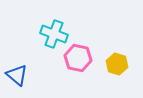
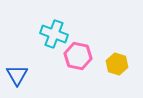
pink hexagon: moved 2 px up
blue triangle: rotated 20 degrees clockwise
